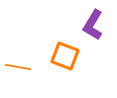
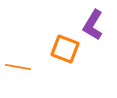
orange square: moved 7 px up
